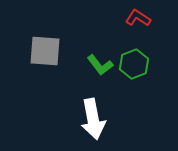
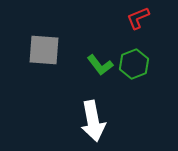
red L-shape: rotated 55 degrees counterclockwise
gray square: moved 1 px left, 1 px up
white arrow: moved 2 px down
